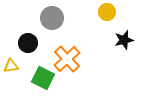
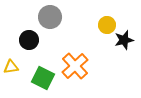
yellow circle: moved 13 px down
gray circle: moved 2 px left, 1 px up
black circle: moved 1 px right, 3 px up
orange cross: moved 8 px right, 7 px down
yellow triangle: moved 1 px down
